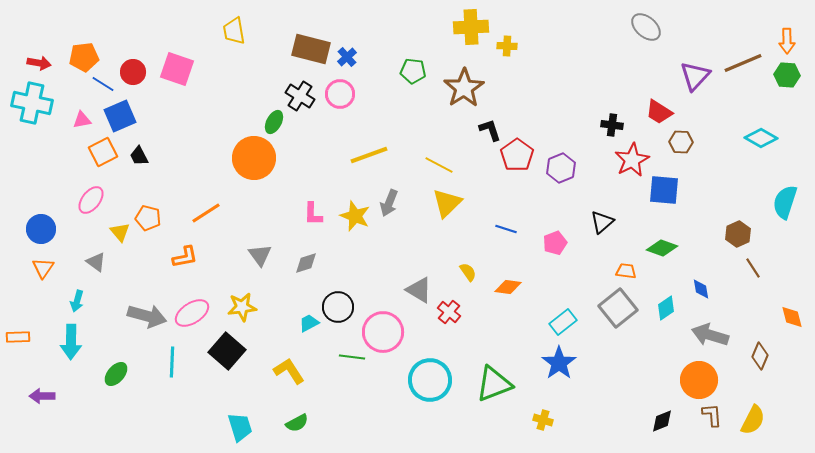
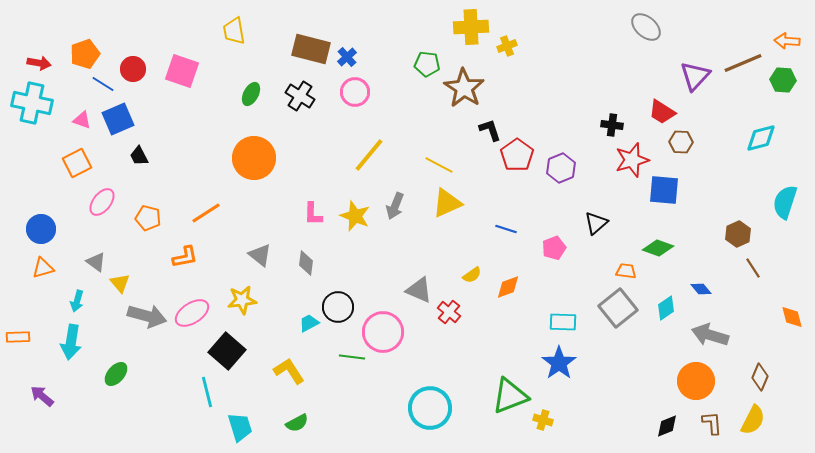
orange arrow at (787, 41): rotated 95 degrees clockwise
yellow cross at (507, 46): rotated 24 degrees counterclockwise
orange pentagon at (84, 57): moved 1 px right, 3 px up; rotated 12 degrees counterclockwise
pink square at (177, 69): moved 5 px right, 2 px down
green pentagon at (413, 71): moved 14 px right, 7 px up
red circle at (133, 72): moved 3 px up
green hexagon at (787, 75): moved 4 px left, 5 px down
brown star at (464, 88): rotated 6 degrees counterclockwise
pink circle at (340, 94): moved 15 px right, 2 px up
red trapezoid at (659, 112): moved 3 px right
blue square at (120, 116): moved 2 px left, 3 px down
pink triangle at (82, 120): rotated 30 degrees clockwise
green ellipse at (274, 122): moved 23 px left, 28 px up
cyan diamond at (761, 138): rotated 44 degrees counterclockwise
orange square at (103, 152): moved 26 px left, 11 px down
yellow line at (369, 155): rotated 30 degrees counterclockwise
red star at (632, 160): rotated 12 degrees clockwise
pink ellipse at (91, 200): moved 11 px right, 2 px down
gray arrow at (389, 203): moved 6 px right, 3 px down
yellow triangle at (447, 203): rotated 20 degrees clockwise
black triangle at (602, 222): moved 6 px left, 1 px down
yellow triangle at (120, 232): moved 51 px down
pink pentagon at (555, 243): moved 1 px left, 5 px down
green diamond at (662, 248): moved 4 px left
gray triangle at (260, 255): rotated 15 degrees counterclockwise
gray diamond at (306, 263): rotated 65 degrees counterclockwise
orange triangle at (43, 268): rotated 40 degrees clockwise
yellow semicircle at (468, 272): moved 4 px right, 3 px down; rotated 90 degrees clockwise
orange diamond at (508, 287): rotated 28 degrees counterclockwise
blue diamond at (701, 289): rotated 30 degrees counterclockwise
gray triangle at (419, 290): rotated 8 degrees counterclockwise
yellow star at (242, 307): moved 7 px up
cyan rectangle at (563, 322): rotated 40 degrees clockwise
cyan arrow at (71, 342): rotated 8 degrees clockwise
brown diamond at (760, 356): moved 21 px down
cyan line at (172, 362): moved 35 px right, 30 px down; rotated 16 degrees counterclockwise
cyan circle at (430, 380): moved 28 px down
orange circle at (699, 380): moved 3 px left, 1 px down
green triangle at (494, 384): moved 16 px right, 12 px down
purple arrow at (42, 396): rotated 40 degrees clockwise
brown L-shape at (712, 415): moved 8 px down
black diamond at (662, 421): moved 5 px right, 5 px down
